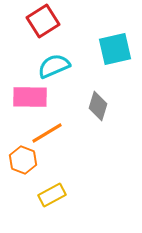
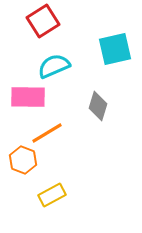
pink rectangle: moved 2 px left
